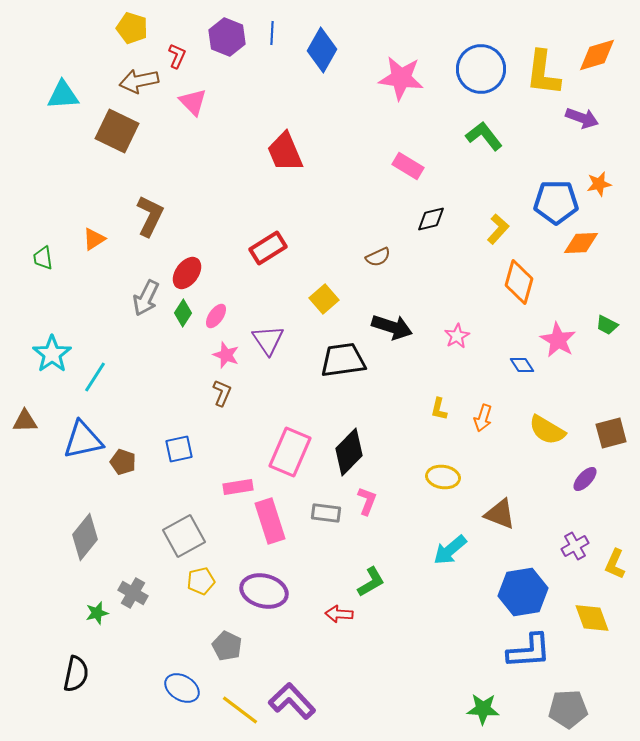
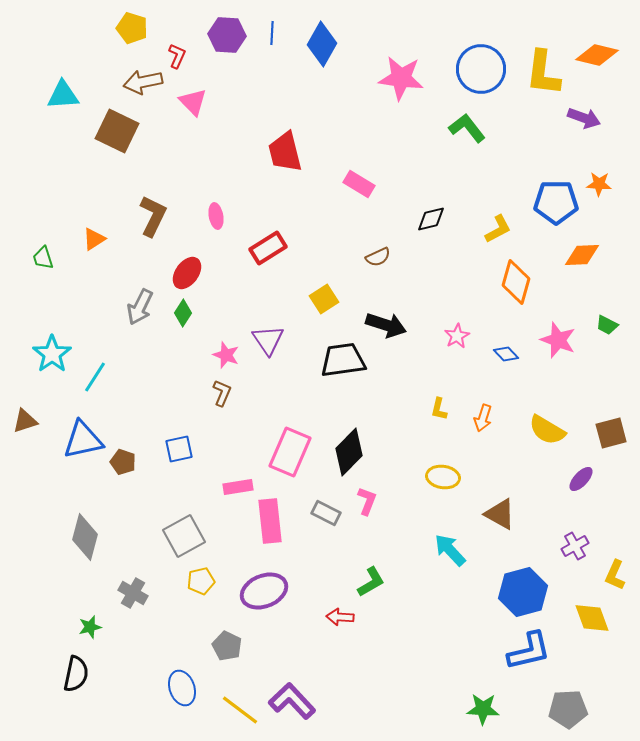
purple hexagon at (227, 37): moved 2 px up; rotated 18 degrees counterclockwise
blue diamond at (322, 50): moved 6 px up
orange diamond at (597, 55): rotated 30 degrees clockwise
brown arrow at (139, 81): moved 4 px right, 1 px down
purple arrow at (582, 118): moved 2 px right
green L-shape at (484, 136): moved 17 px left, 8 px up
red trapezoid at (285, 152): rotated 9 degrees clockwise
pink rectangle at (408, 166): moved 49 px left, 18 px down
orange star at (599, 184): rotated 15 degrees clockwise
brown L-shape at (150, 216): moved 3 px right
yellow L-shape at (498, 229): rotated 20 degrees clockwise
orange diamond at (581, 243): moved 1 px right, 12 px down
green trapezoid at (43, 258): rotated 10 degrees counterclockwise
orange diamond at (519, 282): moved 3 px left
gray arrow at (146, 298): moved 6 px left, 9 px down
yellow square at (324, 299): rotated 8 degrees clockwise
pink ellipse at (216, 316): moved 100 px up; rotated 45 degrees counterclockwise
black arrow at (392, 327): moved 6 px left, 2 px up
pink star at (558, 340): rotated 9 degrees counterclockwise
blue diamond at (522, 365): moved 16 px left, 11 px up; rotated 10 degrees counterclockwise
brown triangle at (25, 421): rotated 16 degrees counterclockwise
purple ellipse at (585, 479): moved 4 px left
gray rectangle at (326, 513): rotated 20 degrees clockwise
brown triangle at (500, 514): rotated 8 degrees clockwise
pink rectangle at (270, 521): rotated 12 degrees clockwise
gray diamond at (85, 537): rotated 24 degrees counterclockwise
cyan arrow at (450, 550): rotated 87 degrees clockwise
yellow L-shape at (615, 564): moved 11 px down
purple ellipse at (264, 591): rotated 36 degrees counterclockwise
blue hexagon at (523, 592): rotated 6 degrees counterclockwise
green star at (97, 613): moved 7 px left, 14 px down
red arrow at (339, 614): moved 1 px right, 3 px down
blue L-shape at (529, 651): rotated 9 degrees counterclockwise
blue ellipse at (182, 688): rotated 40 degrees clockwise
